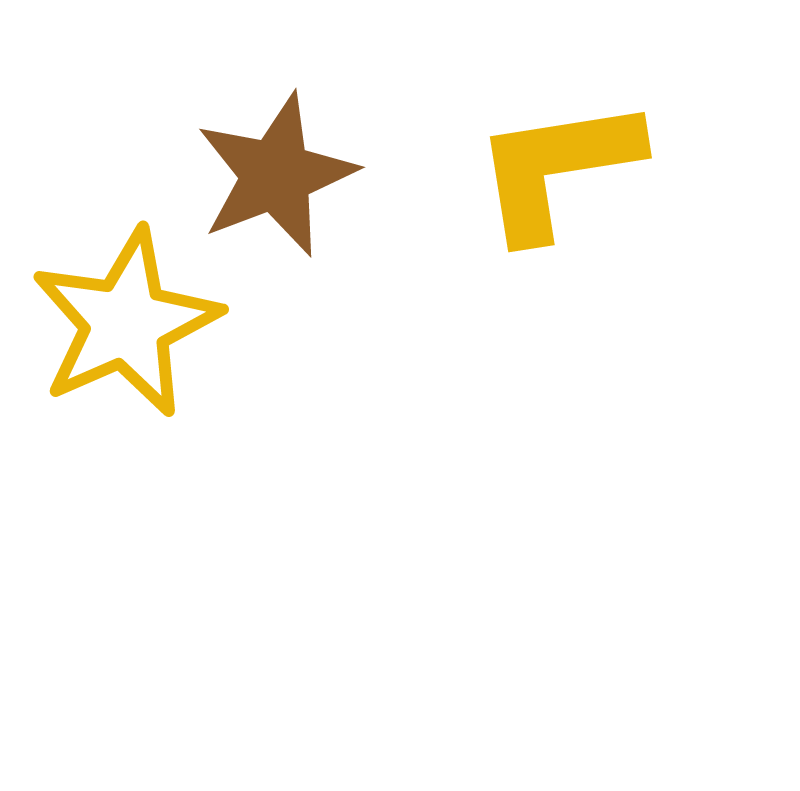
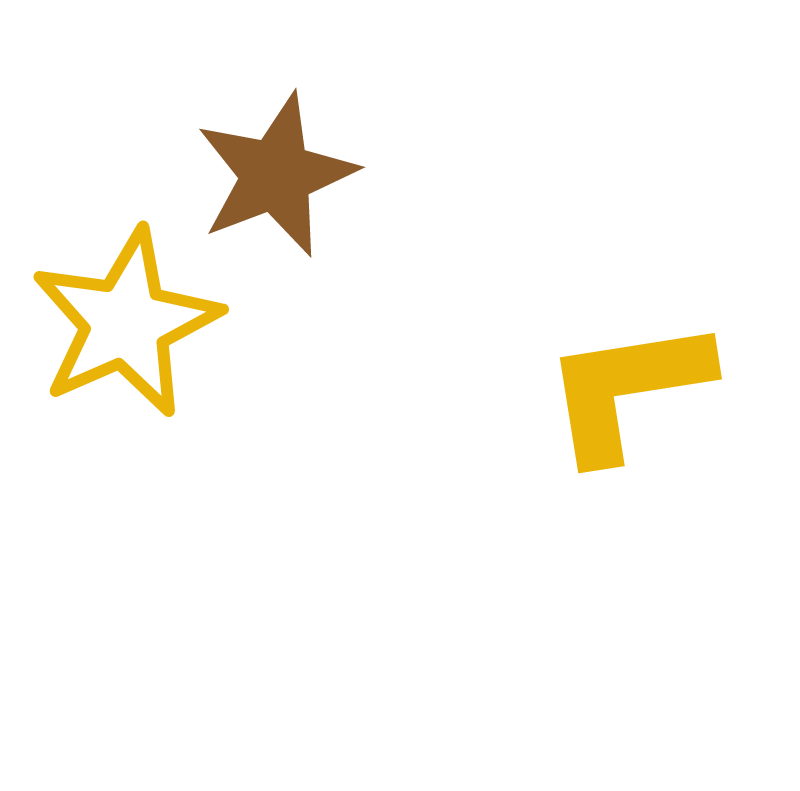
yellow L-shape: moved 70 px right, 221 px down
